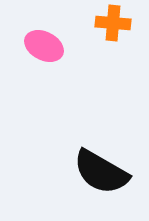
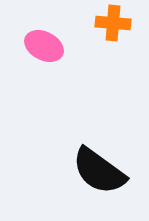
black semicircle: moved 2 px left, 1 px up; rotated 6 degrees clockwise
